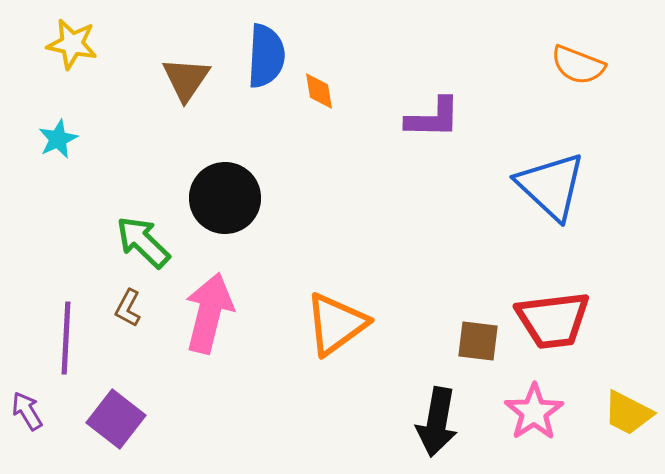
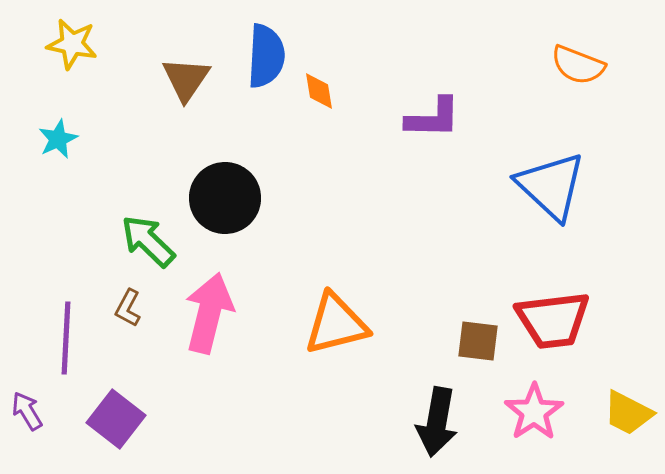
green arrow: moved 5 px right, 1 px up
orange triangle: rotated 22 degrees clockwise
